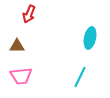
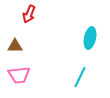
brown triangle: moved 2 px left
pink trapezoid: moved 2 px left, 1 px up
